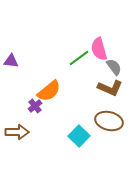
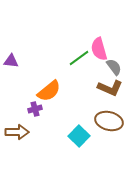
purple cross: moved 3 px down; rotated 24 degrees clockwise
